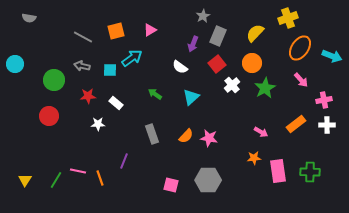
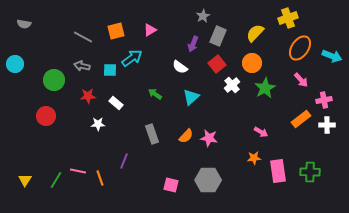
gray semicircle at (29, 18): moved 5 px left, 6 px down
red circle at (49, 116): moved 3 px left
orange rectangle at (296, 124): moved 5 px right, 5 px up
